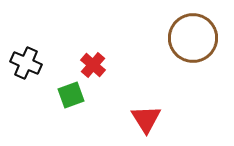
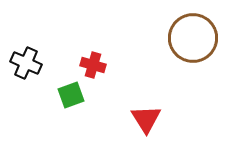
red cross: rotated 25 degrees counterclockwise
